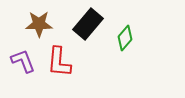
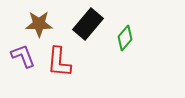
purple L-shape: moved 5 px up
